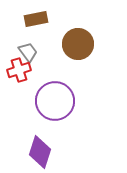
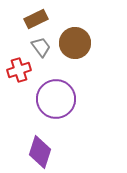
brown rectangle: rotated 15 degrees counterclockwise
brown circle: moved 3 px left, 1 px up
gray trapezoid: moved 13 px right, 5 px up
purple circle: moved 1 px right, 2 px up
